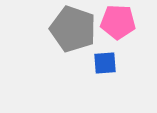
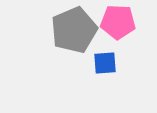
gray pentagon: moved 1 px right, 1 px down; rotated 30 degrees clockwise
